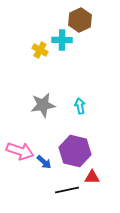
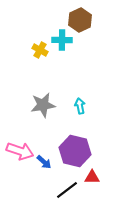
black line: rotated 25 degrees counterclockwise
